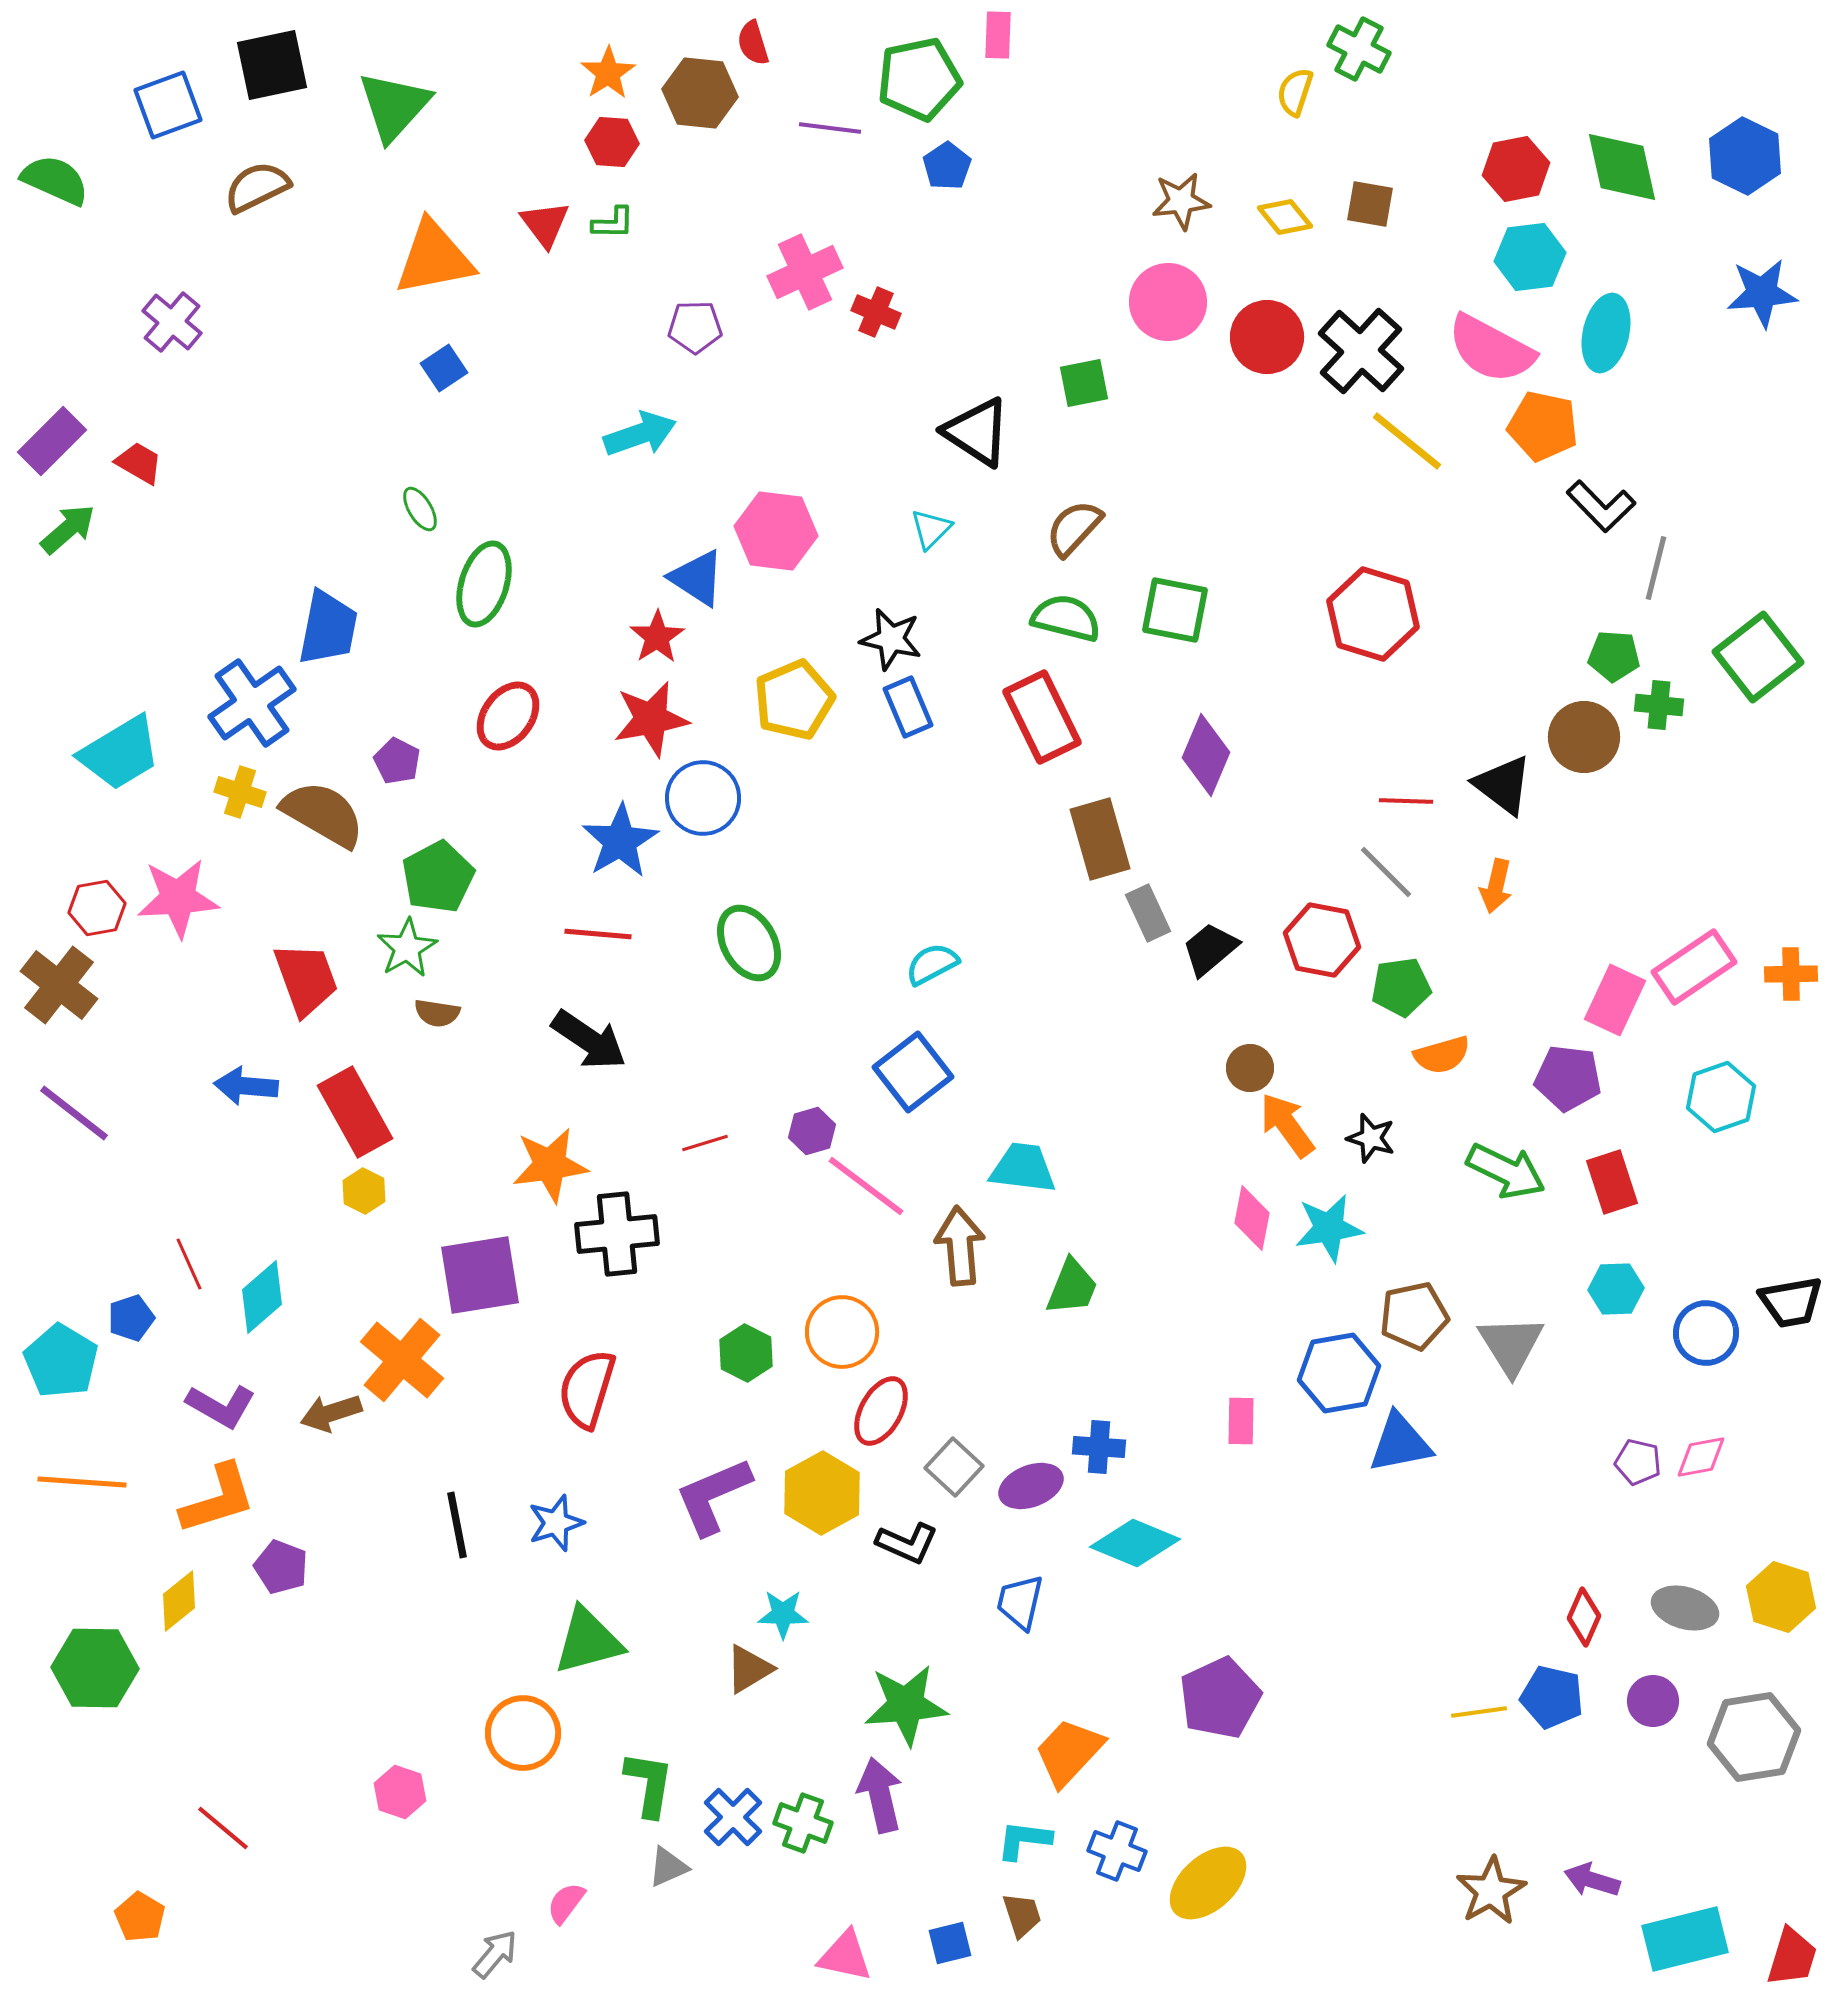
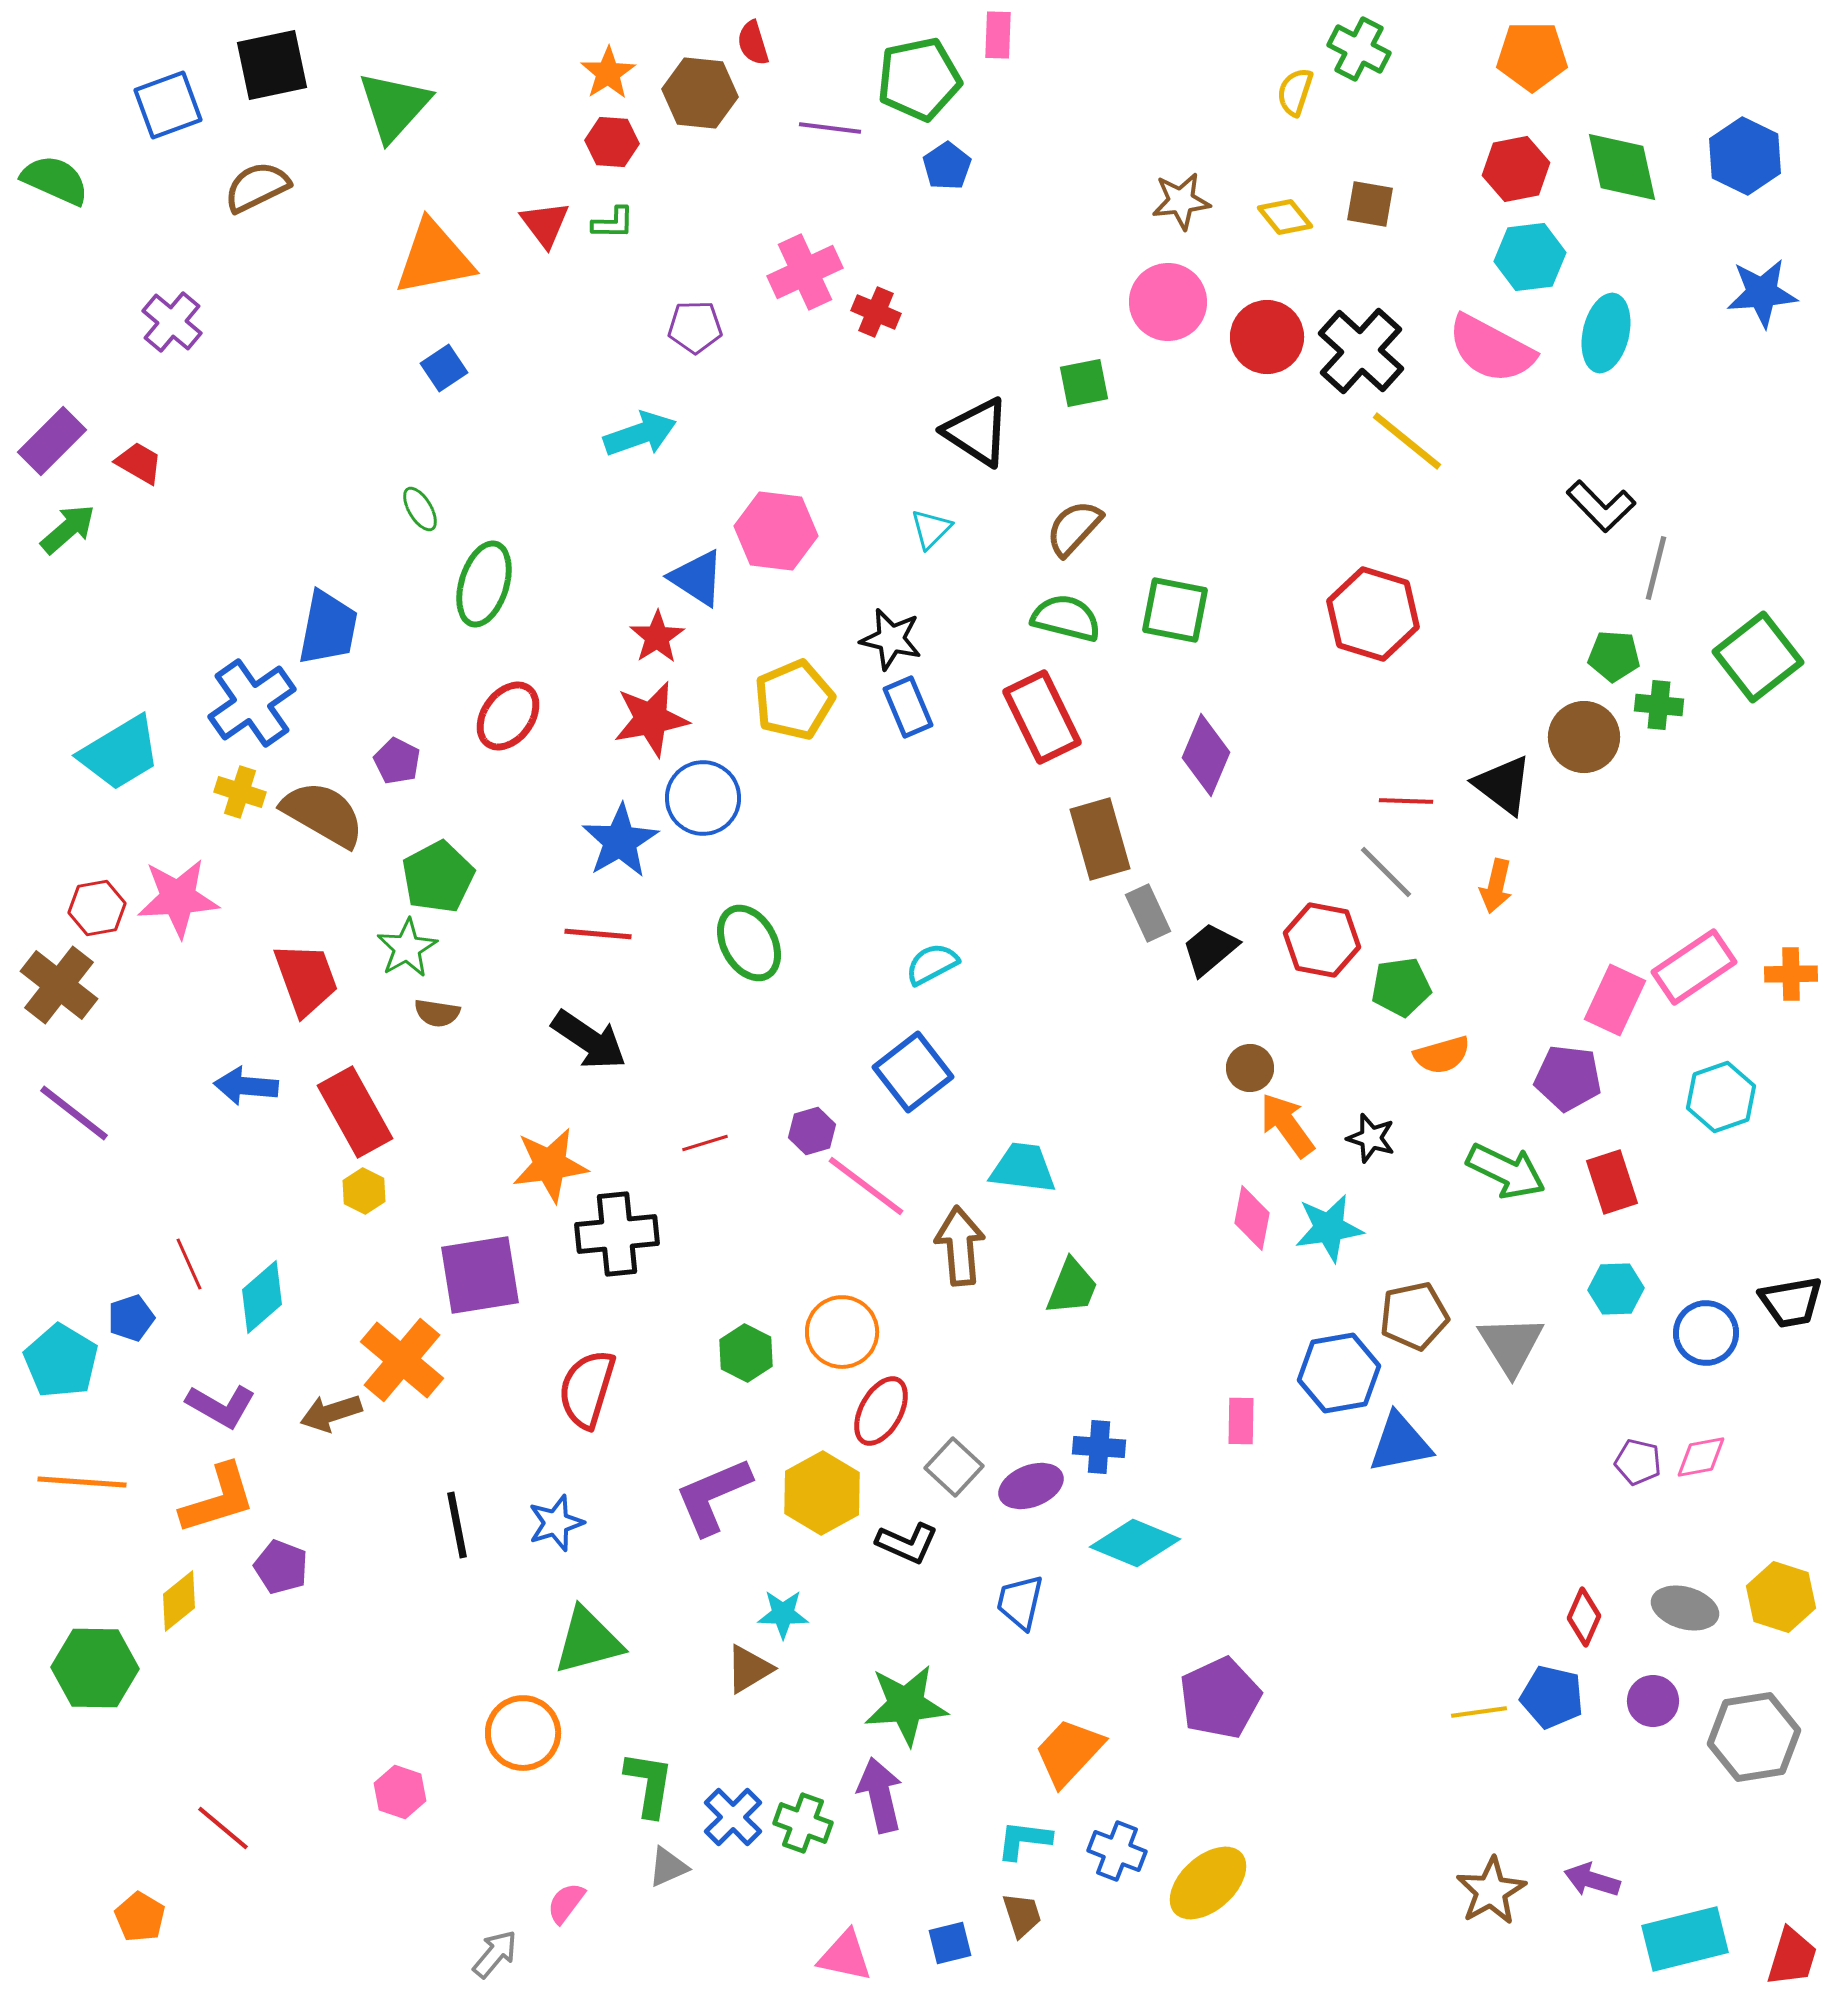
orange pentagon at (1543, 426): moved 11 px left, 370 px up; rotated 12 degrees counterclockwise
